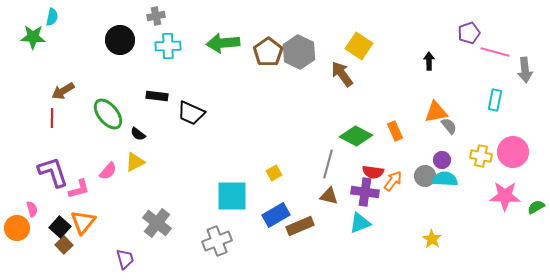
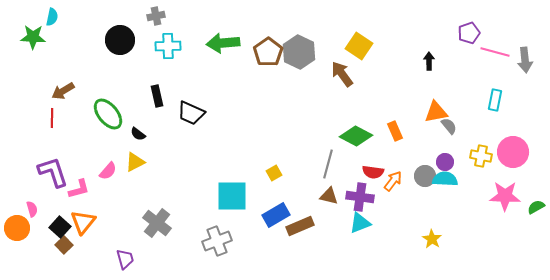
gray arrow at (525, 70): moved 10 px up
black rectangle at (157, 96): rotated 70 degrees clockwise
purple circle at (442, 160): moved 3 px right, 2 px down
purple cross at (365, 192): moved 5 px left, 5 px down
